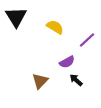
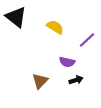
black triangle: rotated 20 degrees counterclockwise
purple semicircle: rotated 42 degrees clockwise
black arrow: rotated 120 degrees clockwise
